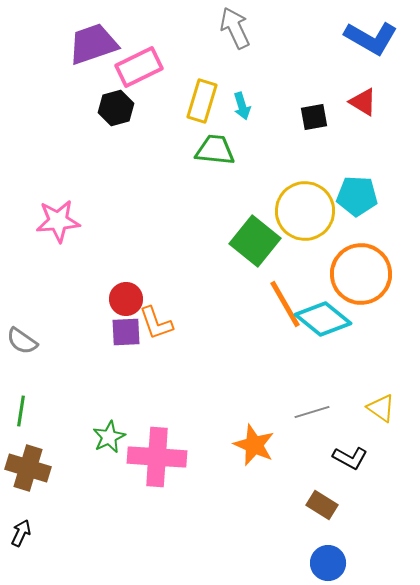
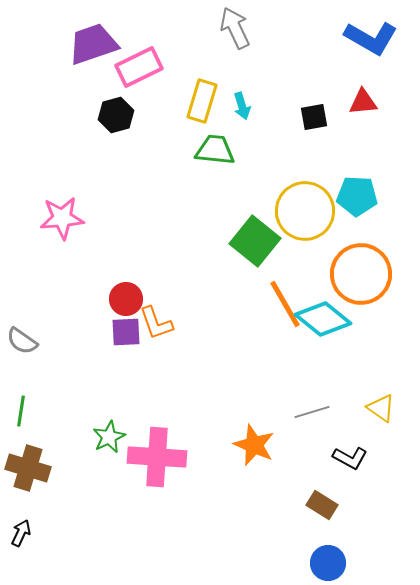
red triangle: rotated 36 degrees counterclockwise
black hexagon: moved 7 px down
pink star: moved 4 px right, 3 px up
